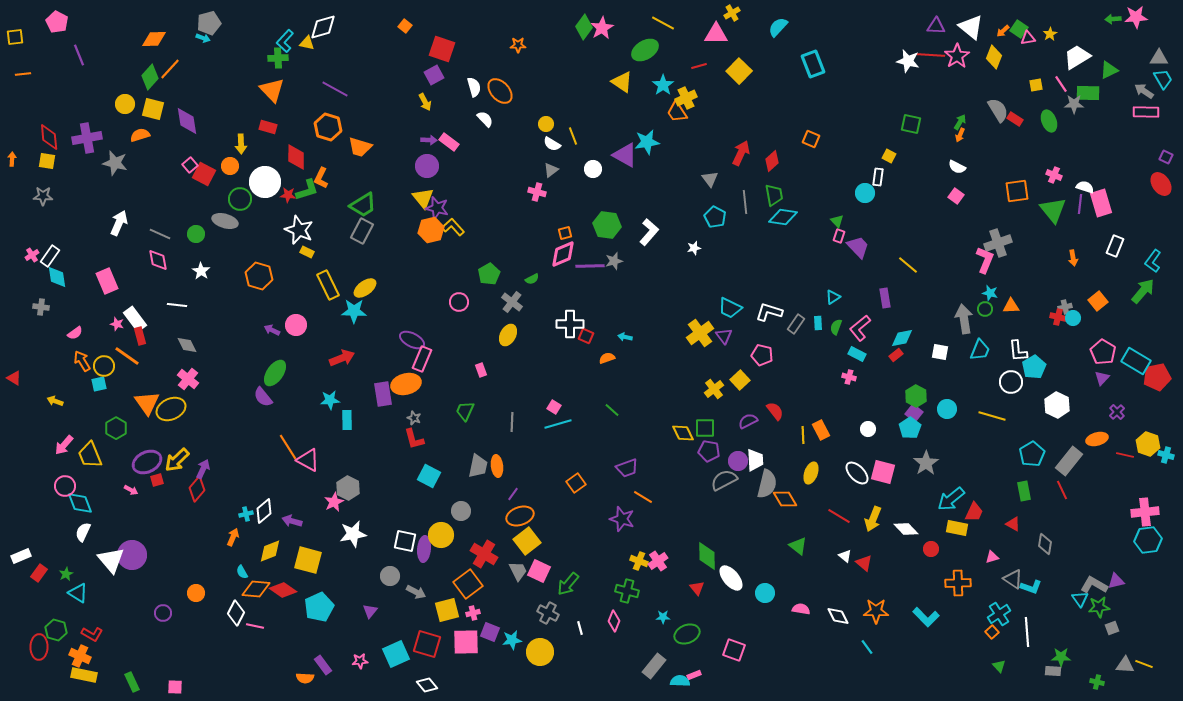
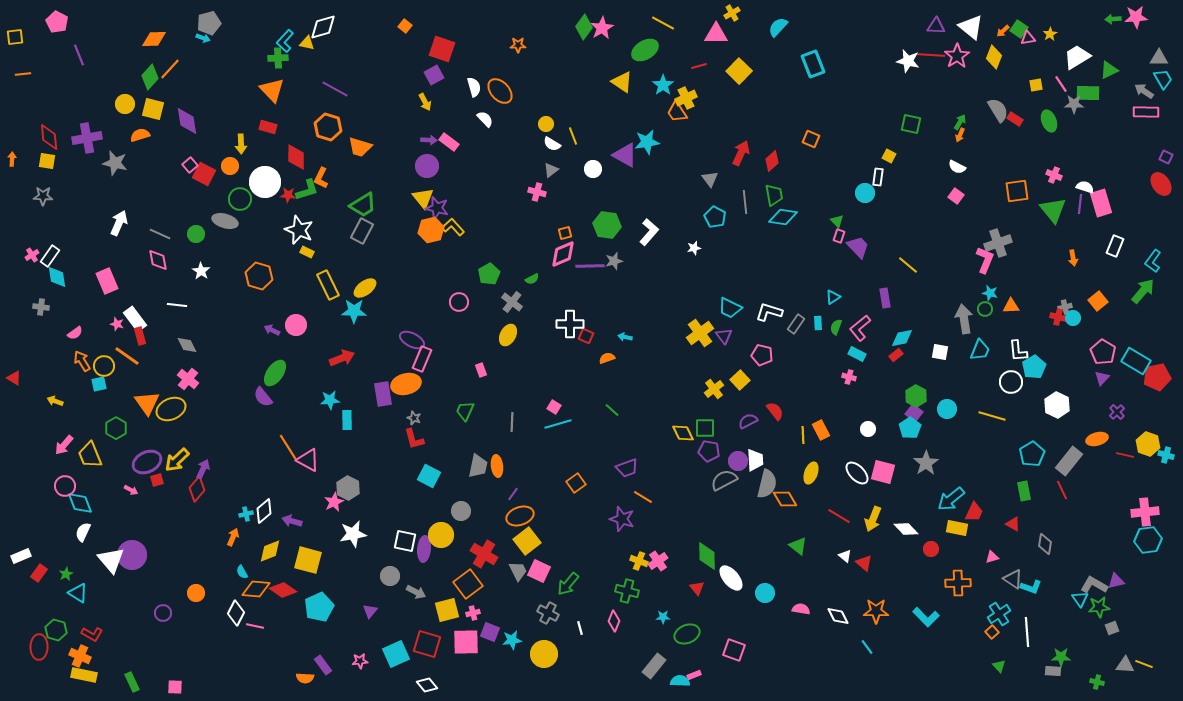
yellow circle at (540, 652): moved 4 px right, 2 px down
